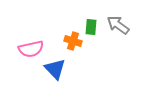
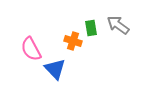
green rectangle: moved 1 px down; rotated 14 degrees counterclockwise
pink semicircle: rotated 75 degrees clockwise
